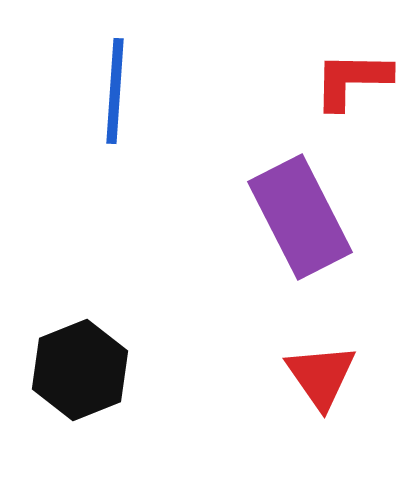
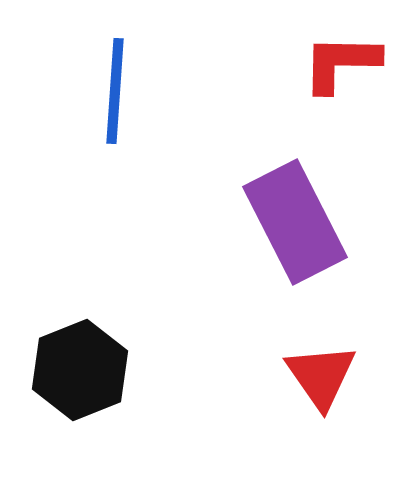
red L-shape: moved 11 px left, 17 px up
purple rectangle: moved 5 px left, 5 px down
